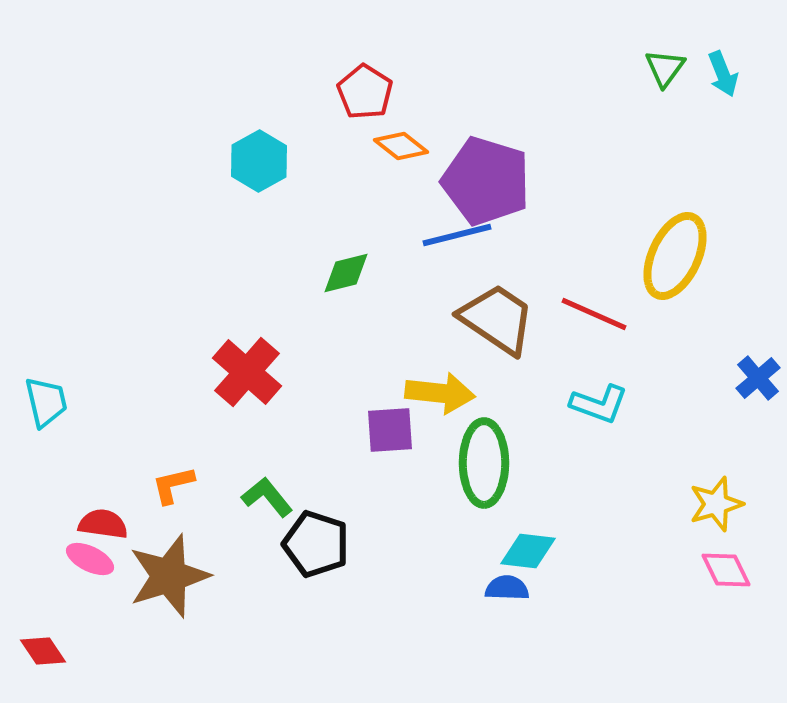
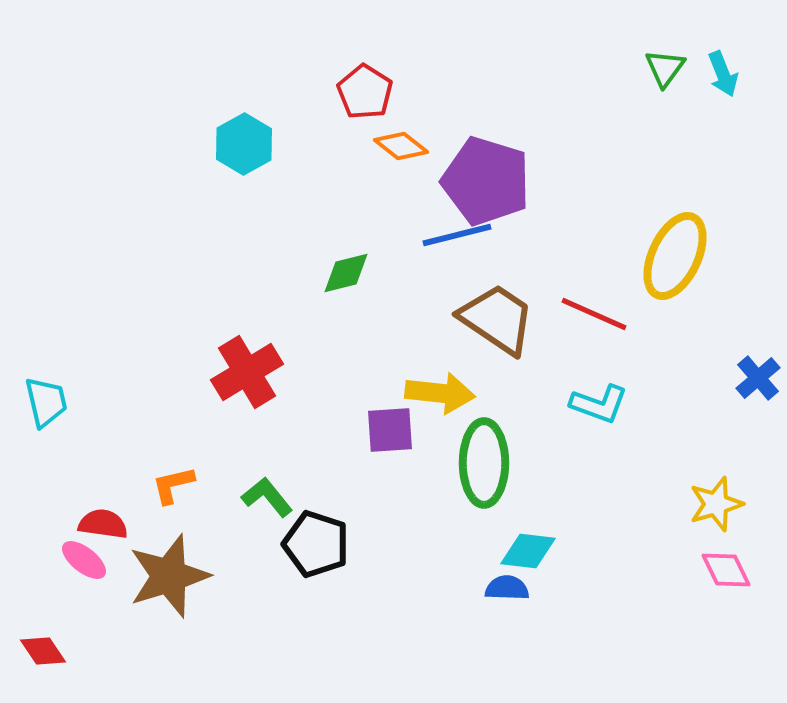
cyan hexagon: moved 15 px left, 17 px up
red cross: rotated 18 degrees clockwise
pink ellipse: moved 6 px left, 1 px down; rotated 12 degrees clockwise
